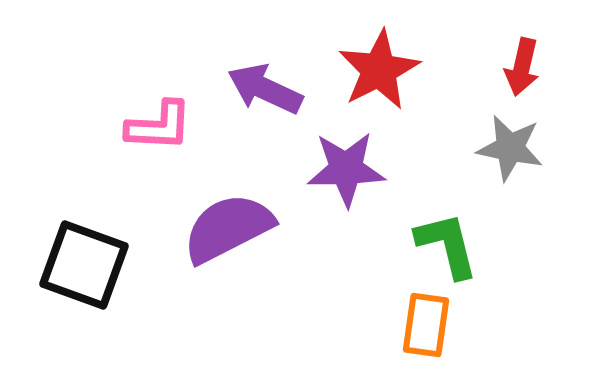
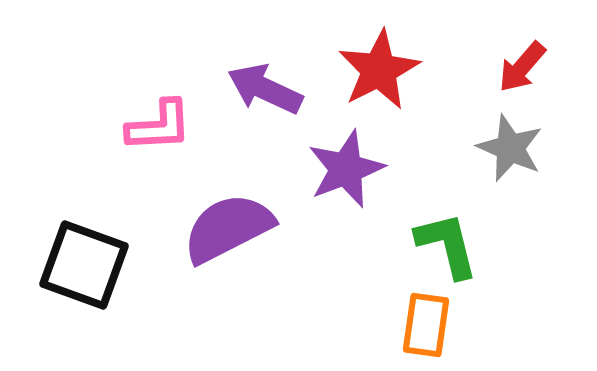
red arrow: rotated 28 degrees clockwise
pink L-shape: rotated 6 degrees counterclockwise
gray star: rotated 12 degrees clockwise
purple star: rotated 20 degrees counterclockwise
